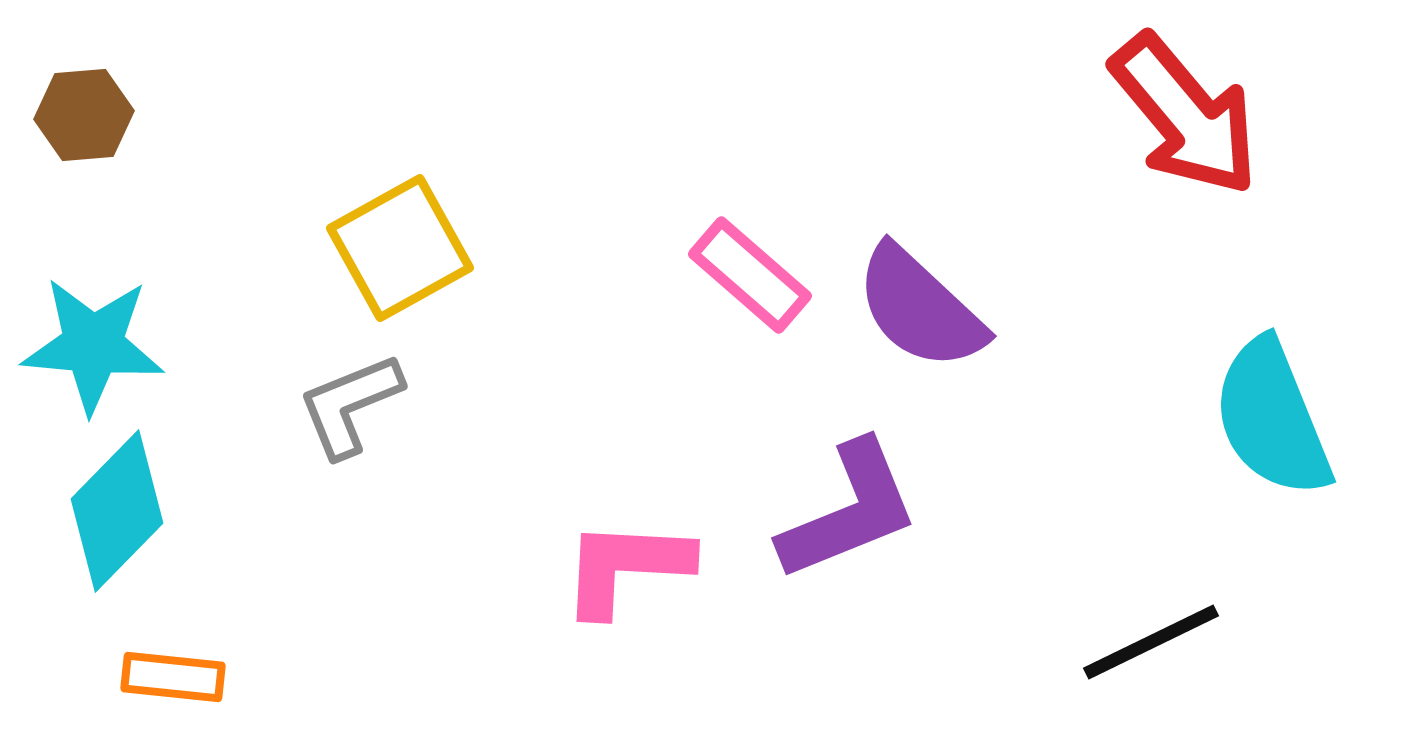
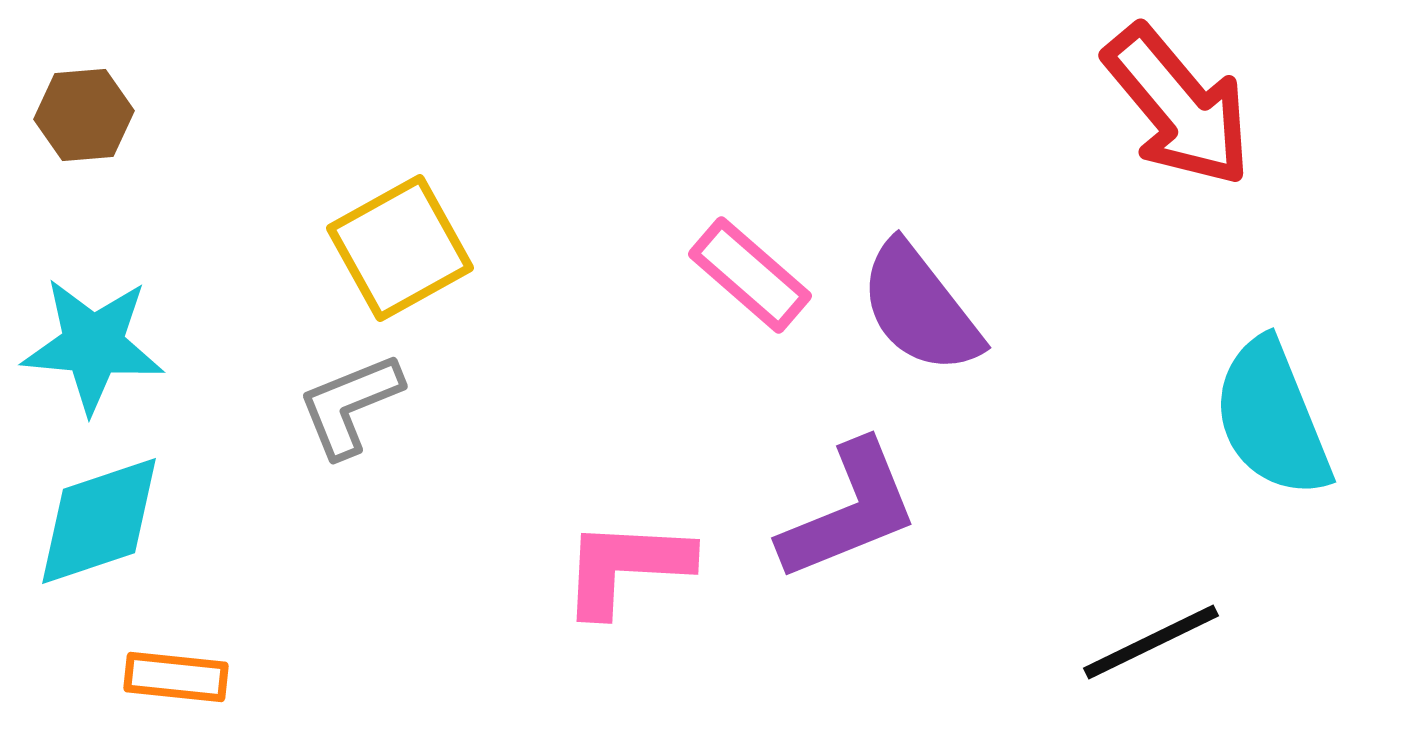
red arrow: moved 7 px left, 9 px up
purple semicircle: rotated 9 degrees clockwise
cyan diamond: moved 18 px left, 10 px down; rotated 27 degrees clockwise
orange rectangle: moved 3 px right
